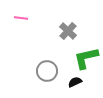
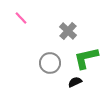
pink line: rotated 40 degrees clockwise
gray circle: moved 3 px right, 8 px up
